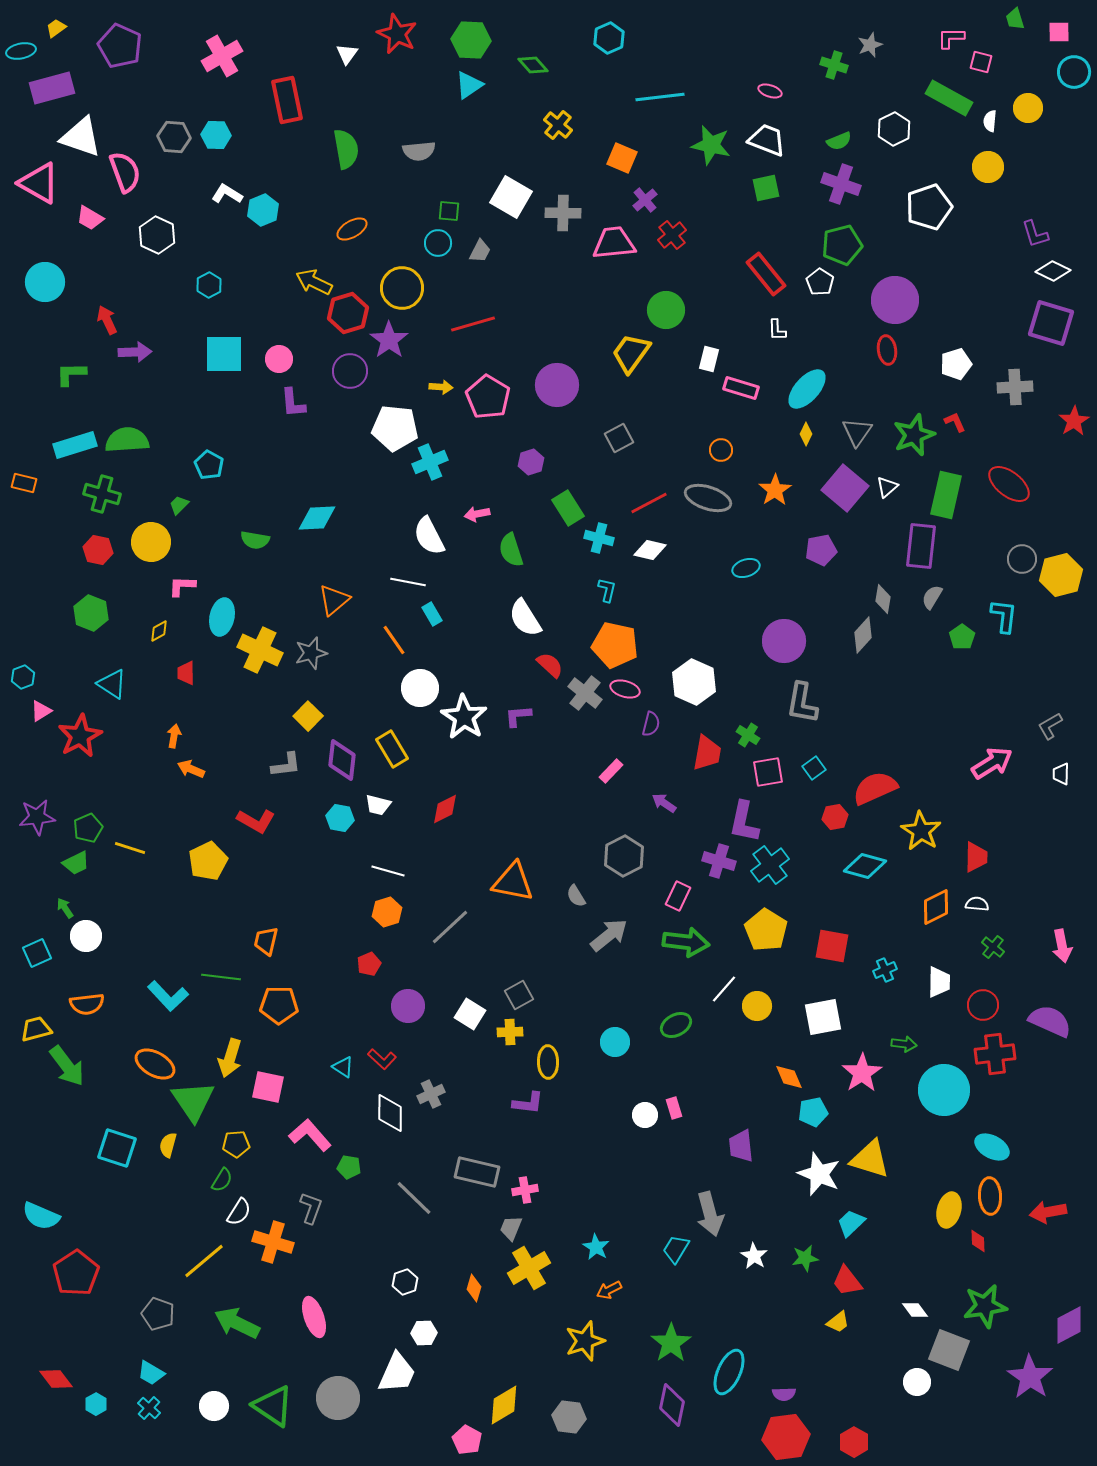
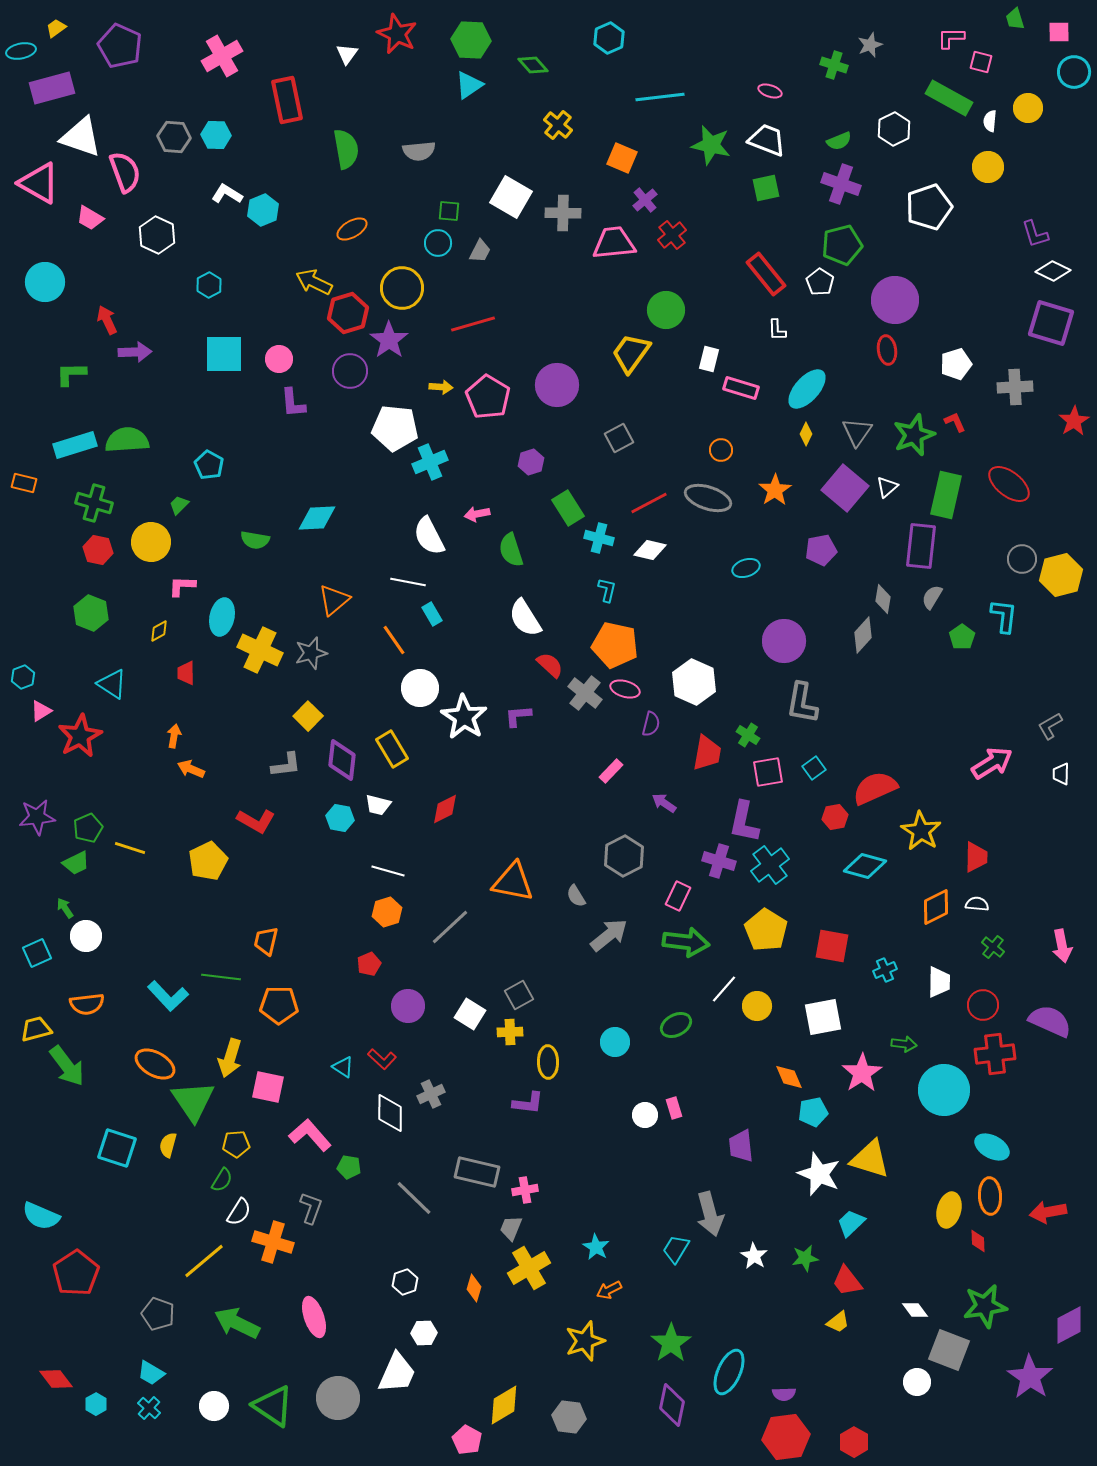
green cross at (102, 494): moved 8 px left, 9 px down
